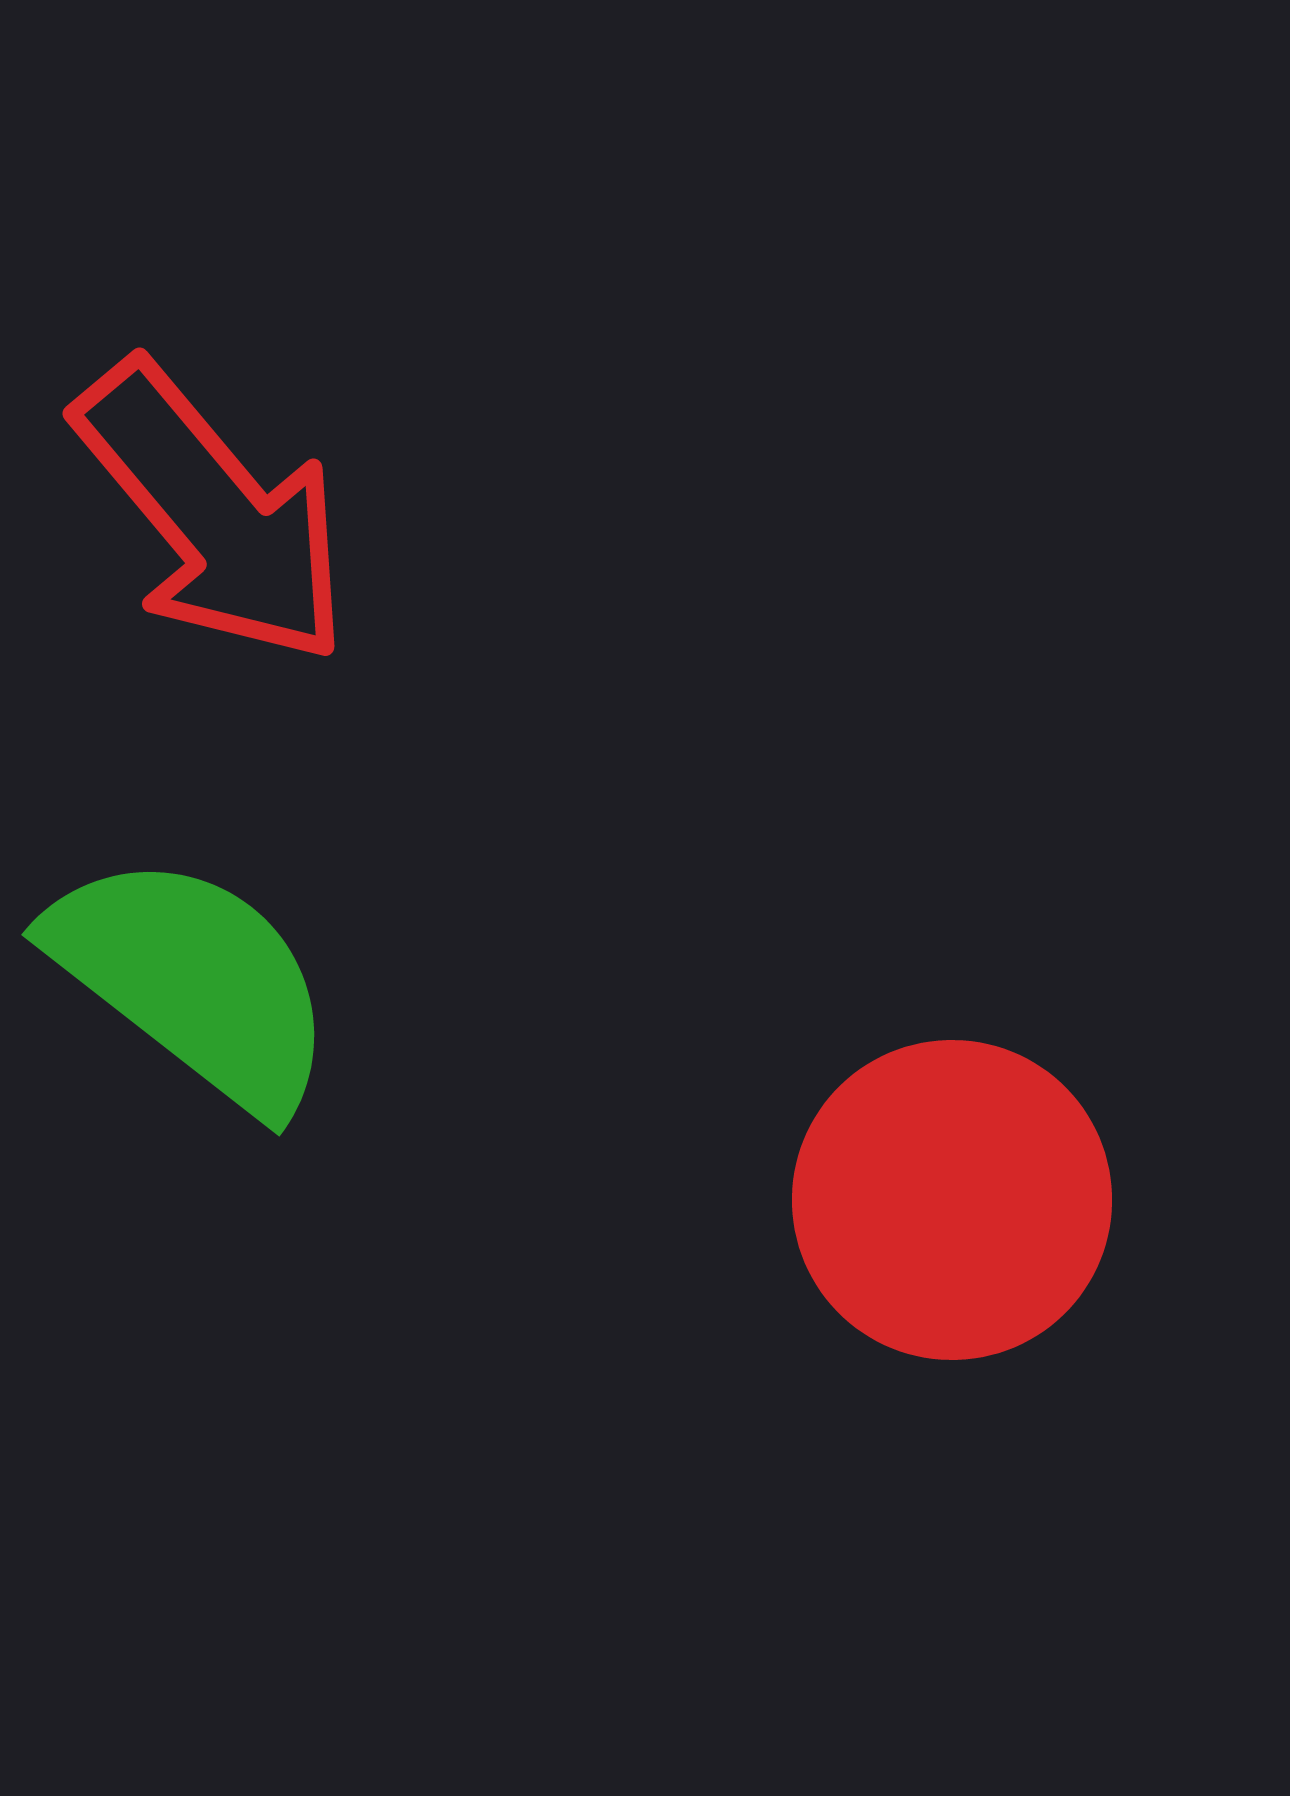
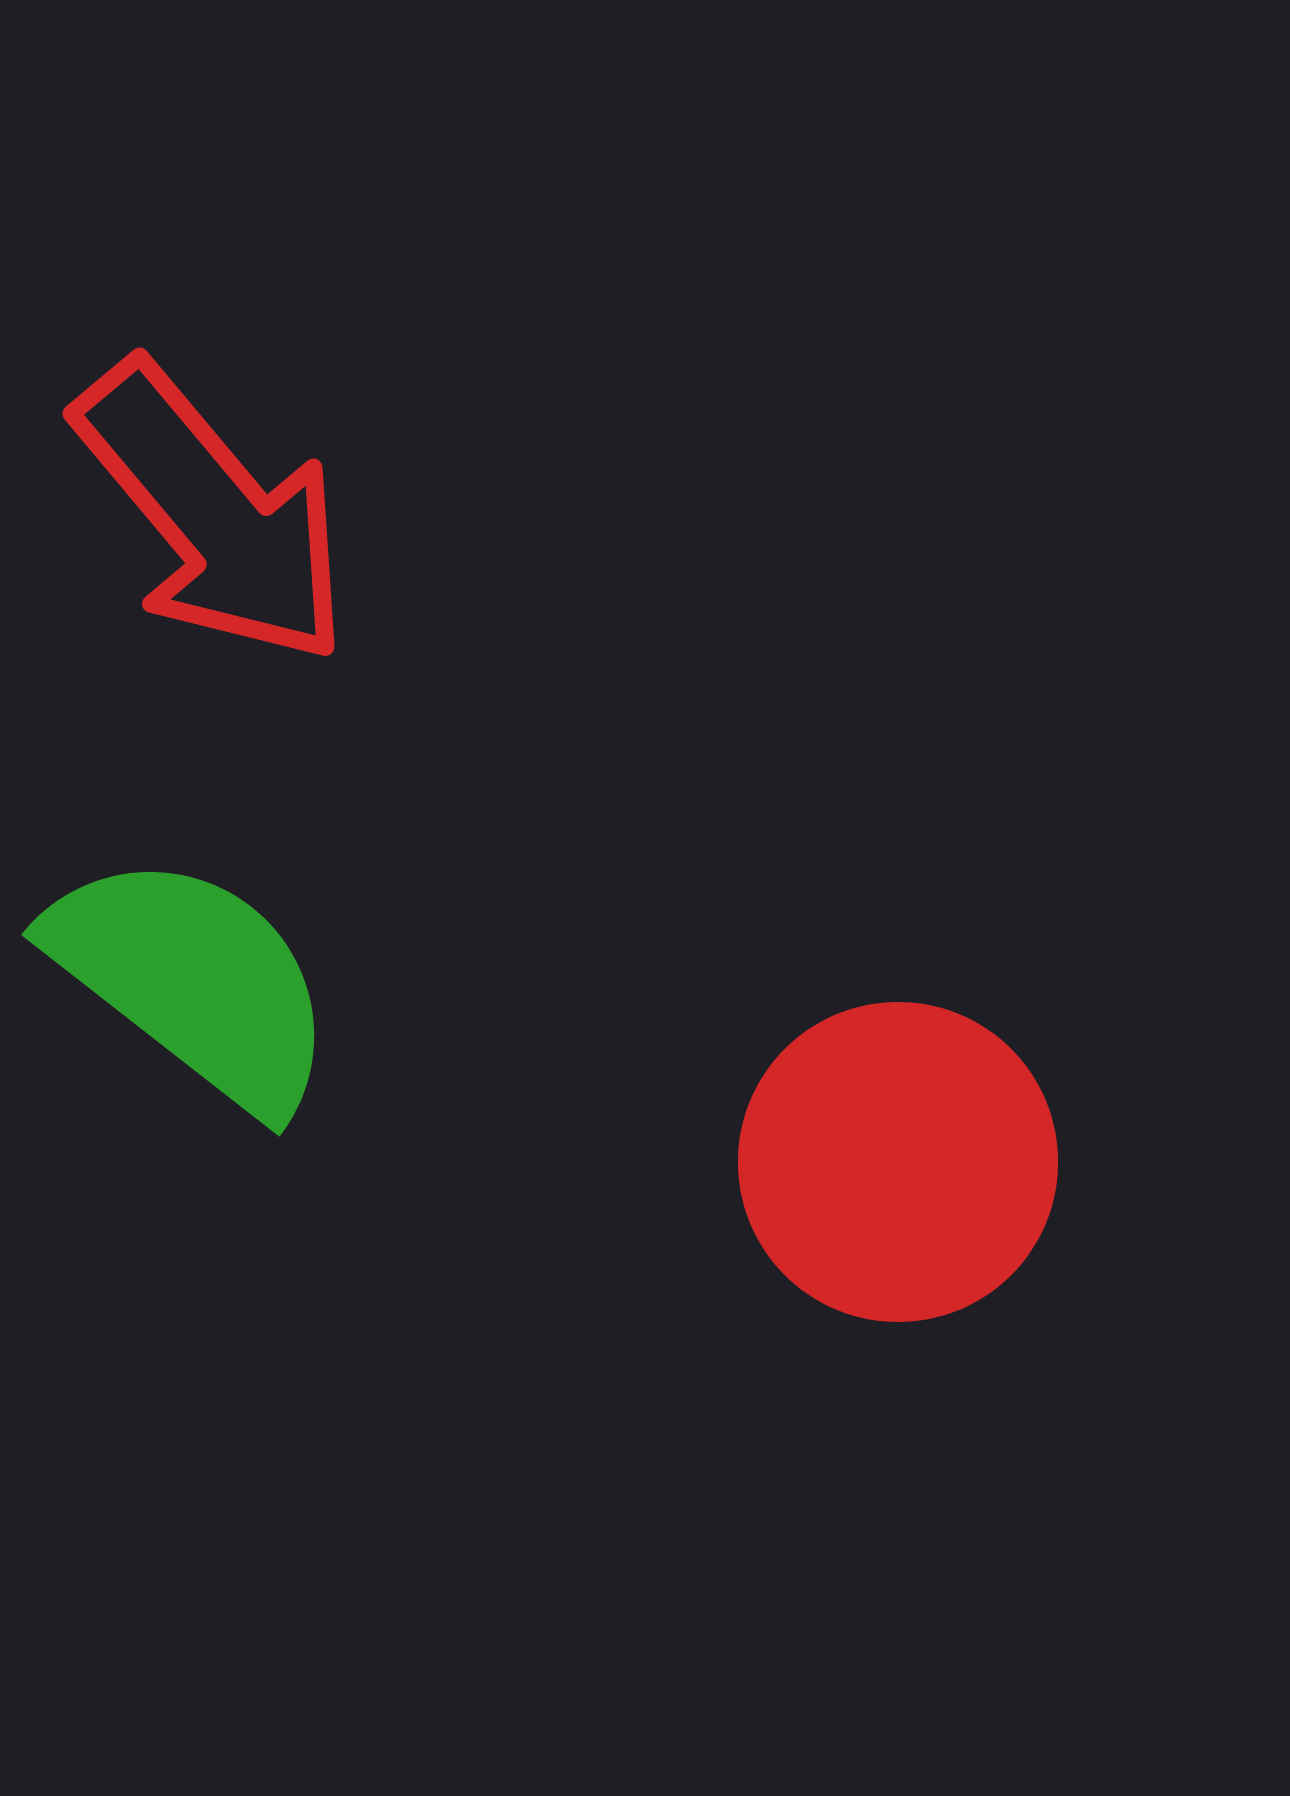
red circle: moved 54 px left, 38 px up
